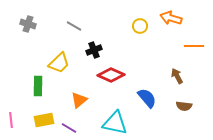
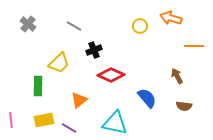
gray cross: rotated 21 degrees clockwise
